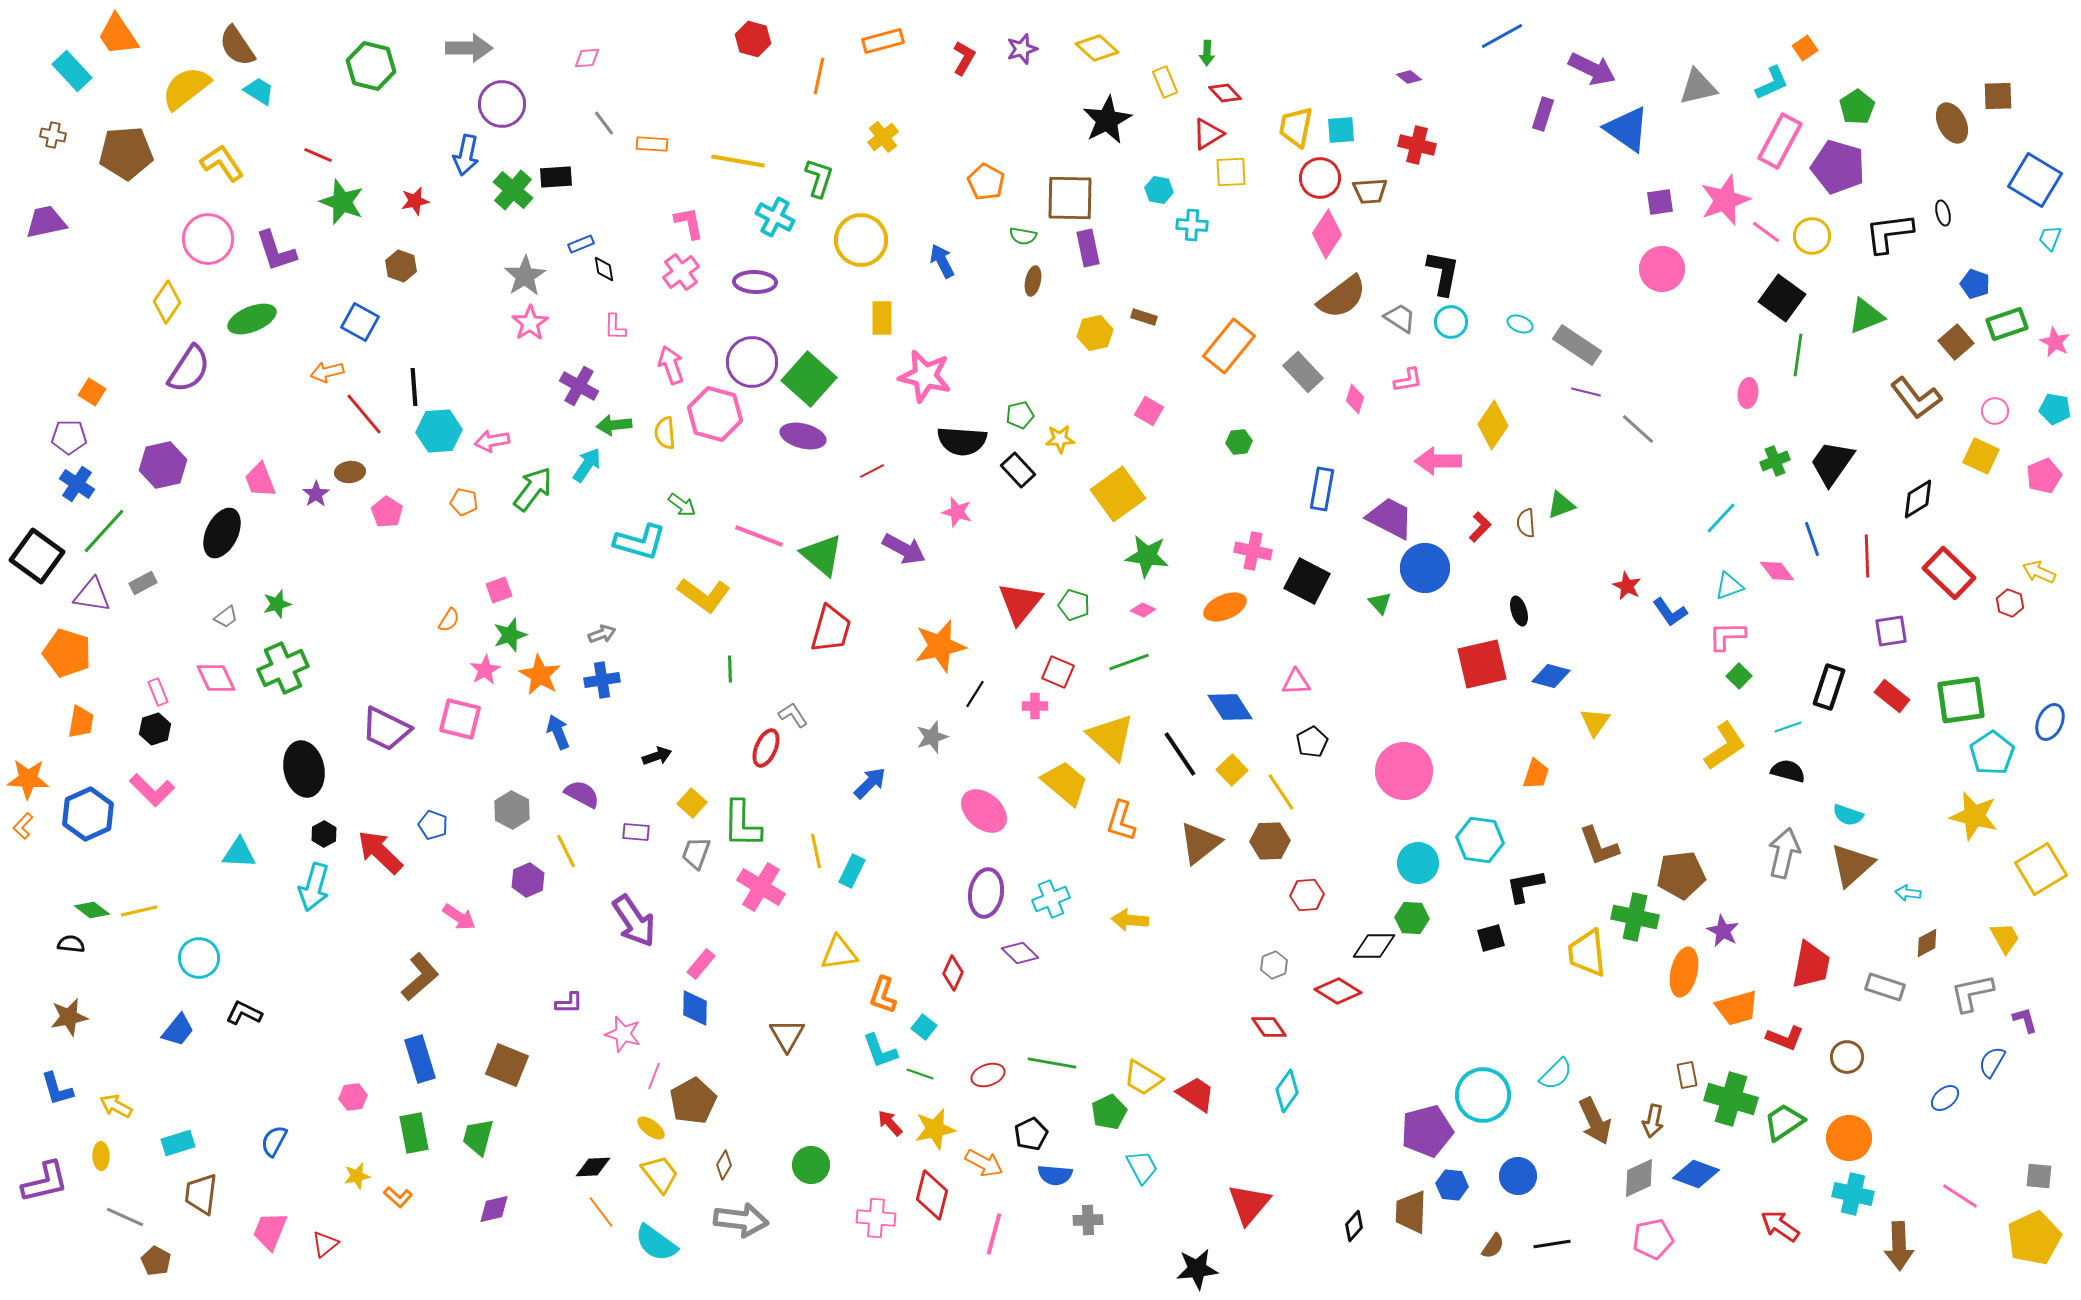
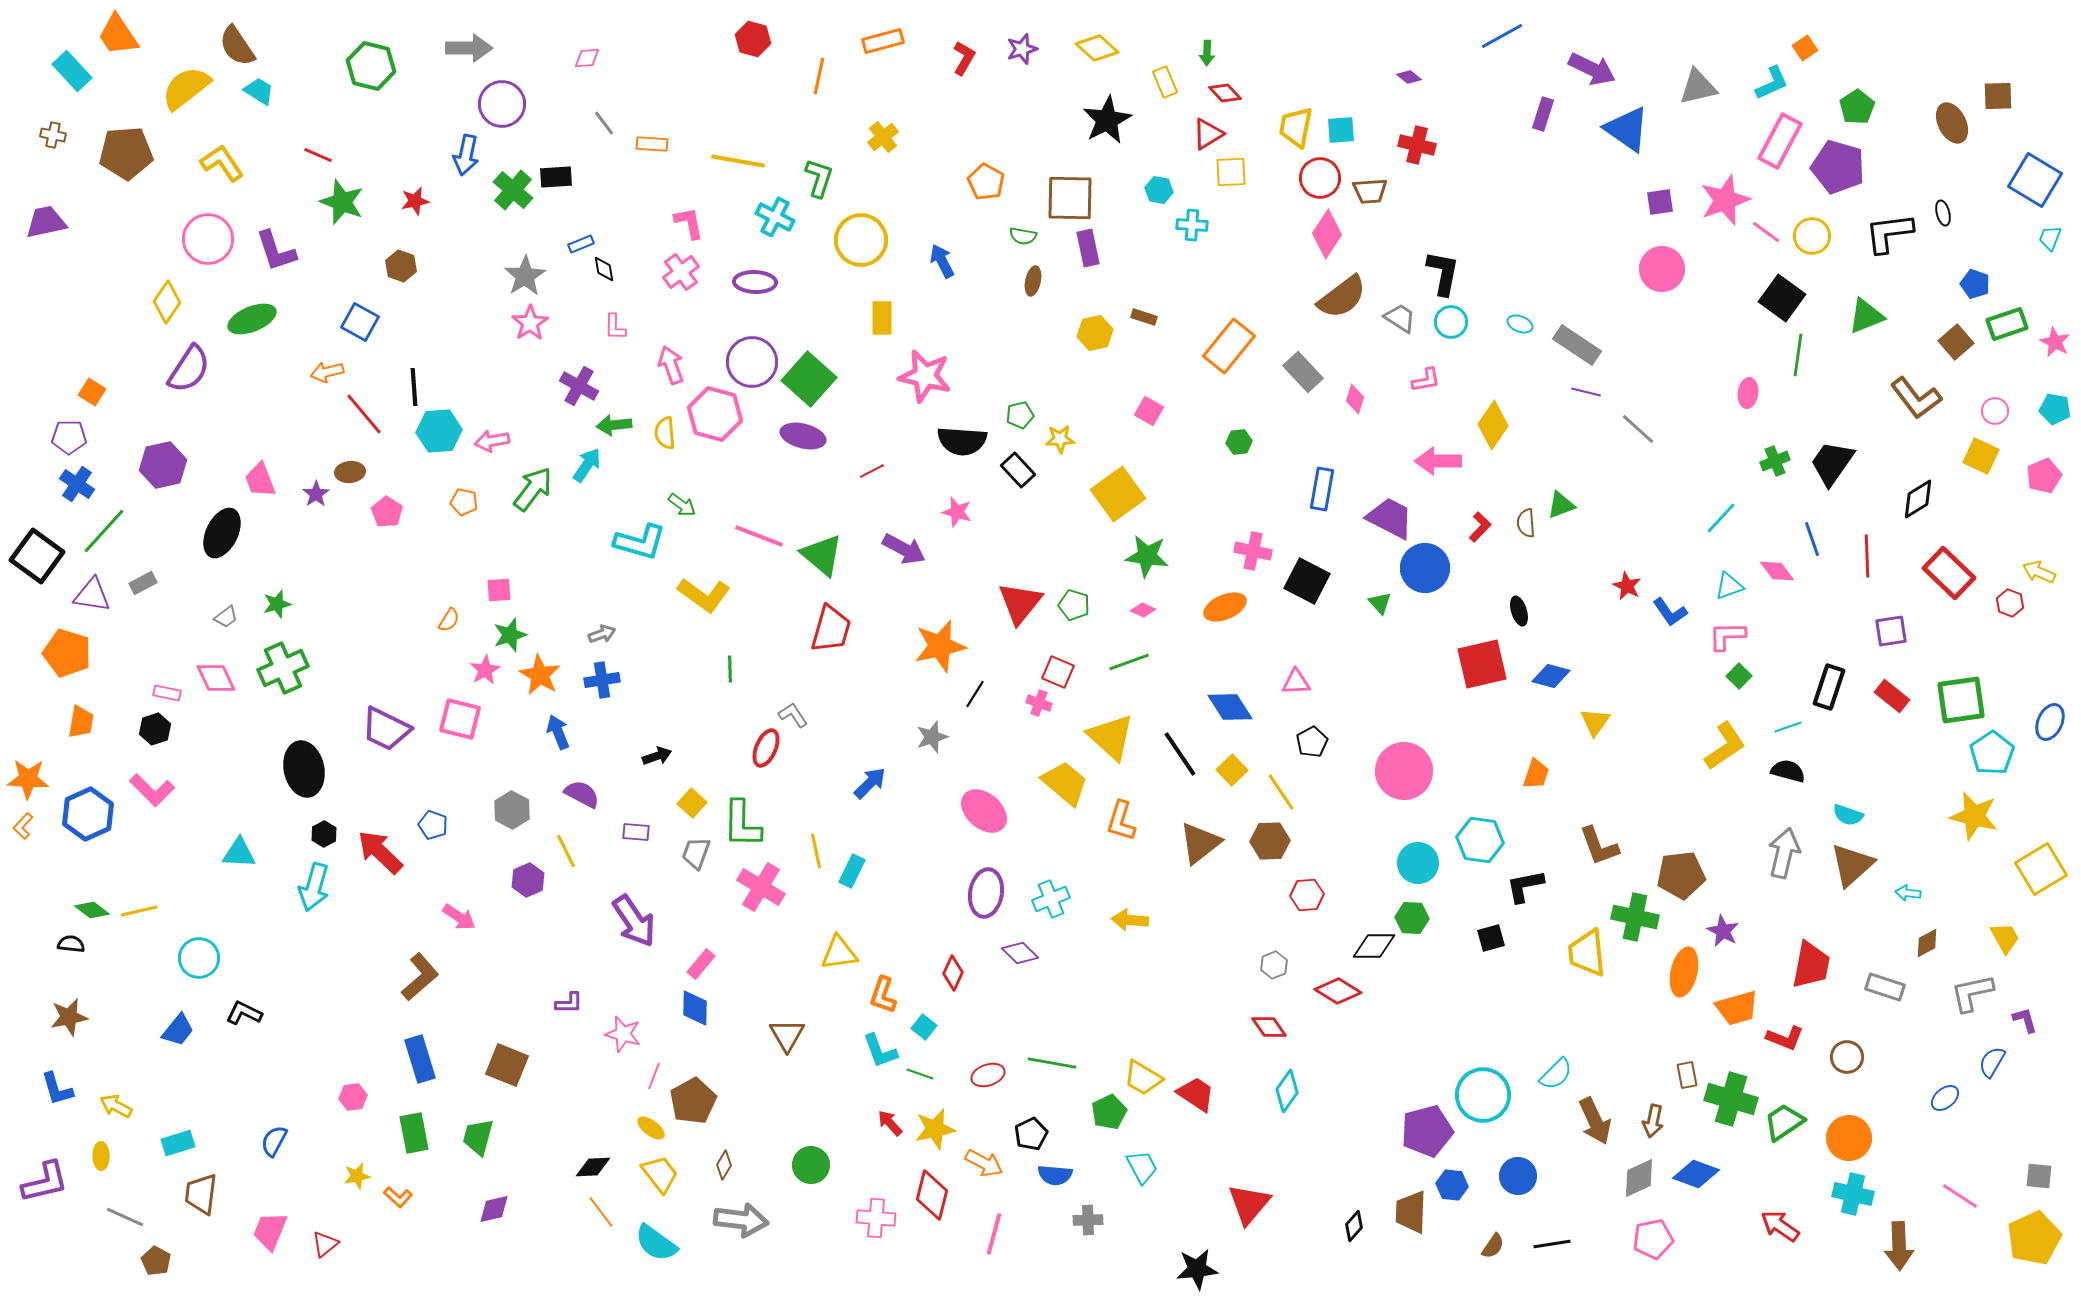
pink L-shape at (1408, 380): moved 18 px right
pink square at (499, 590): rotated 16 degrees clockwise
pink rectangle at (158, 692): moved 9 px right, 1 px down; rotated 56 degrees counterclockwise
pink cross at (1035, 706): moved 4 px right, 3 px up; rotated 20 degrees clockwise
